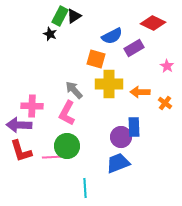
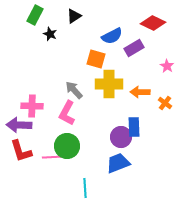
green rectangle: moved 25 px left, 1 px up
